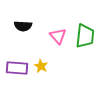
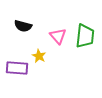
black semicircle: rotated 12 degrees clockwise
yellow star: moved 2 px left, 10 px up
